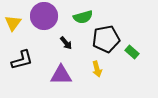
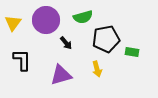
purple circle: moved 2 px right, 4 px down
green rectangle: rotated 32 degrees counterclockwise
black L-shape: rotated 75 degrees counterclockwise
purple triangle: rotated 15 degrees counterclockwise
